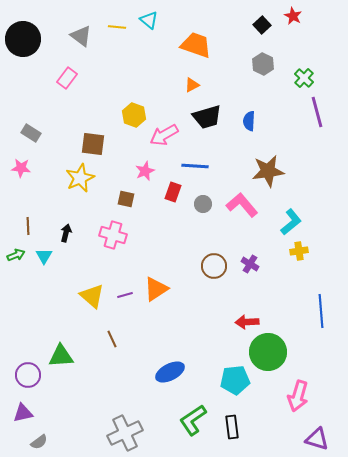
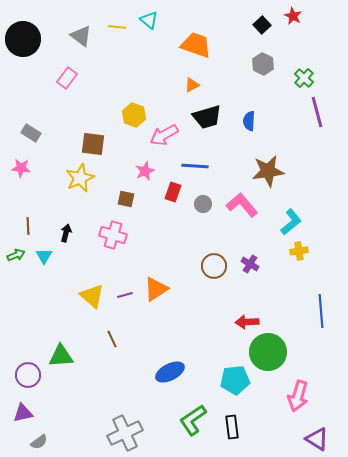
purple triangle at (317, 439): rotated 15 degrees clockwise
